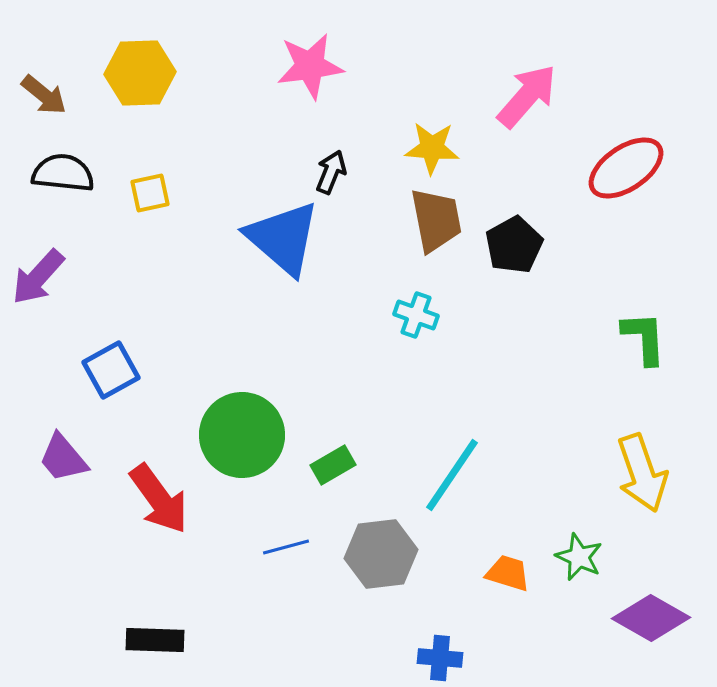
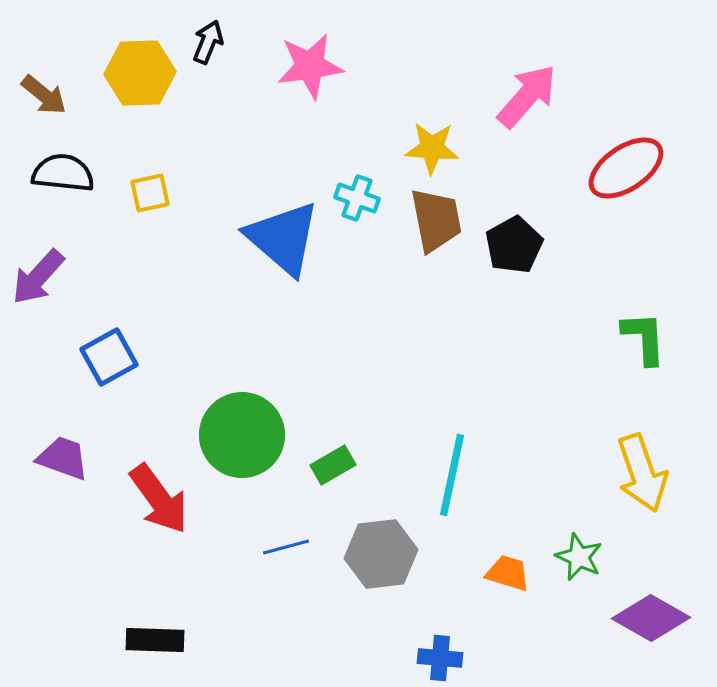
black arrow: moved 123 px left, 130 px up
cyan cross: moved 59 px left, 117 px up
blue square: moved 2 px left, 13 px up
purple trapezoid: rotated 150 degrees clockwise
cyan line: rotated 22 degrees counterclockwise
